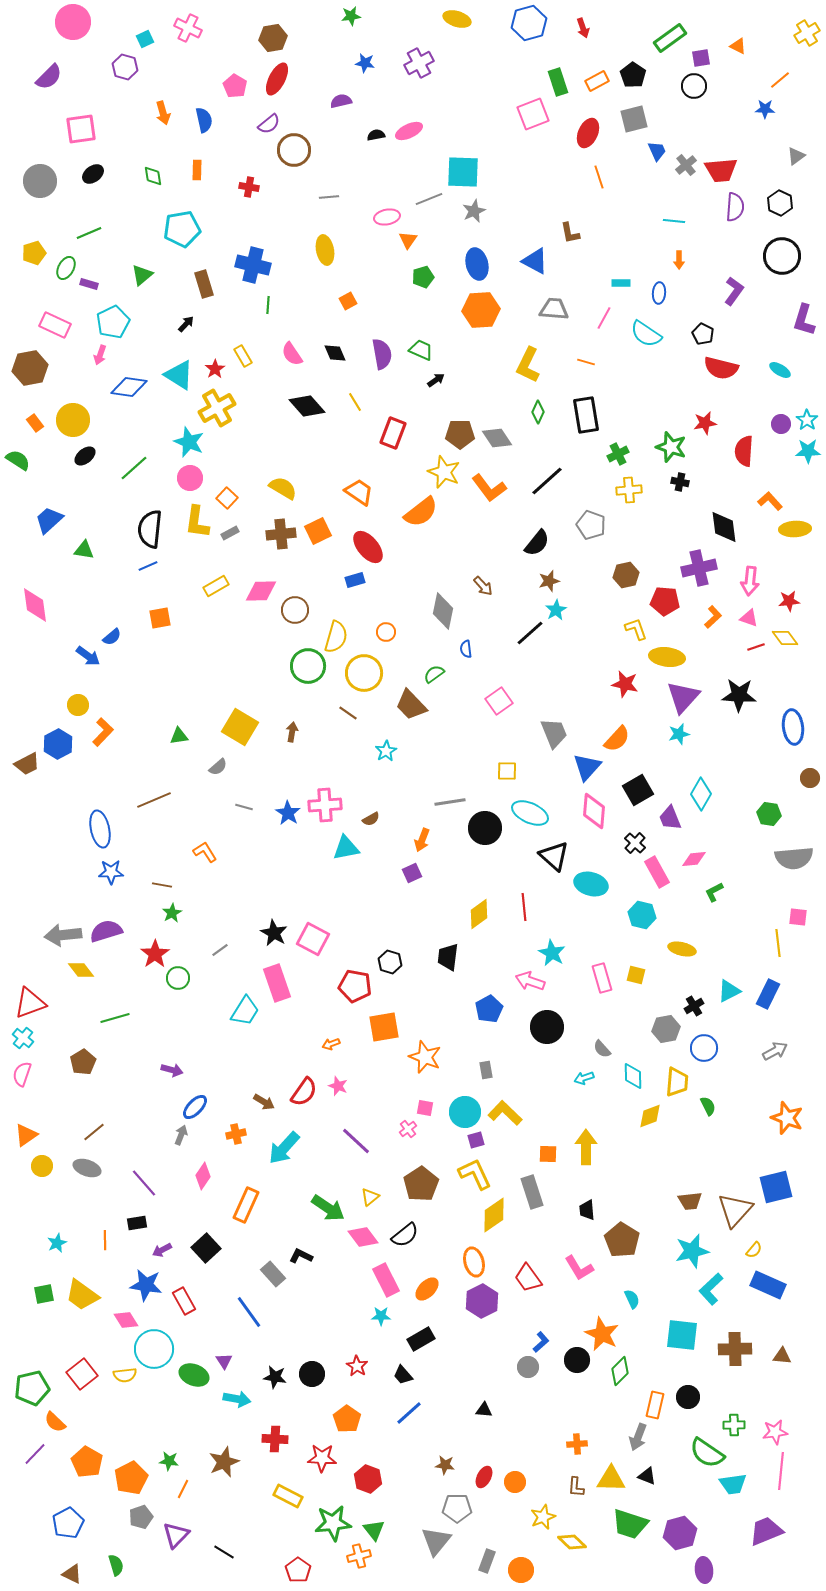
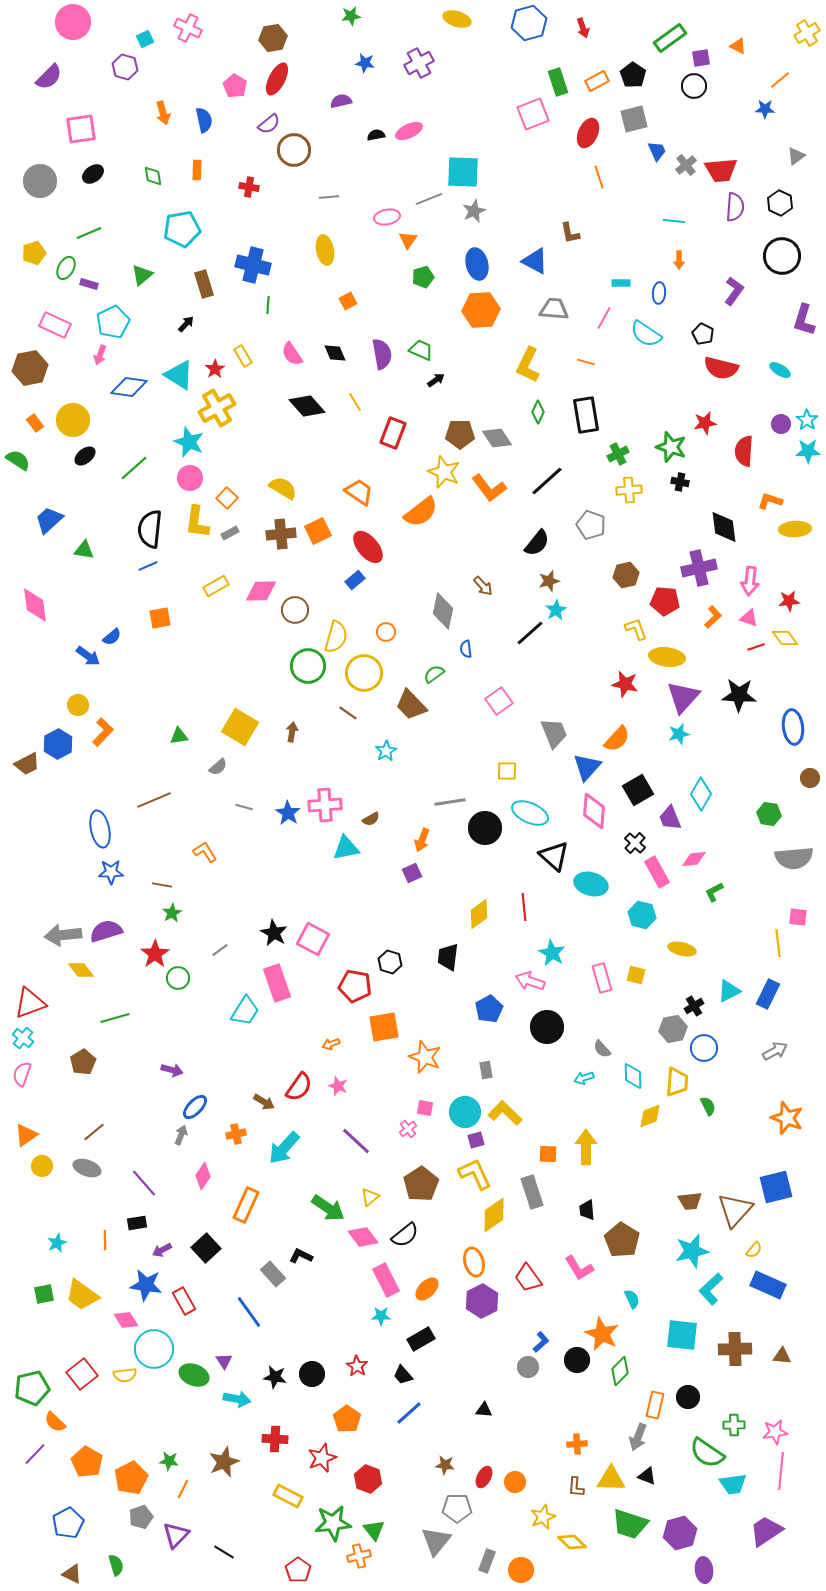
orange L-shape at (770, 501): rotated 30 degrees counterclockwise
blue rectangle at (355, 580): rotated 24 degrees counterclockwise
gray hexagon at (666, 1029): moved 7 px right
red semicircle at (304, 1092): moved 5 px left, 5 px up
red star at (322, 1458): rotated 24 degrees counterclockwise
purple trapezoid at (766, 1531): rotated 12 degrees counterclockwise
